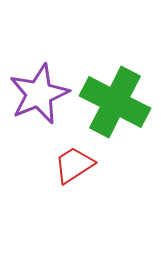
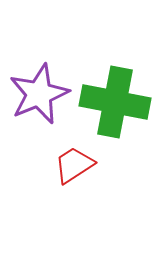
green cross: rotated 16 degrees counterclockwise
